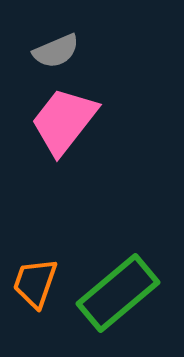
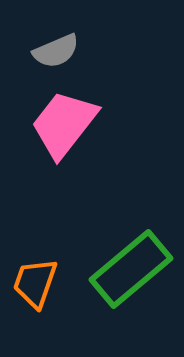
pink trapezoid: moved 3 px down
green rectangle: moved 13 px right, 24 px up
